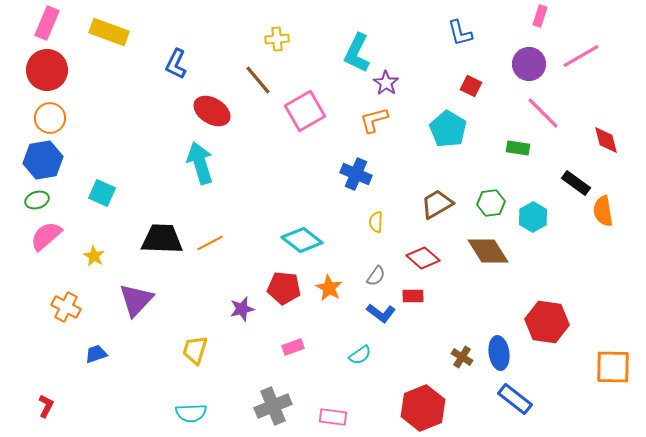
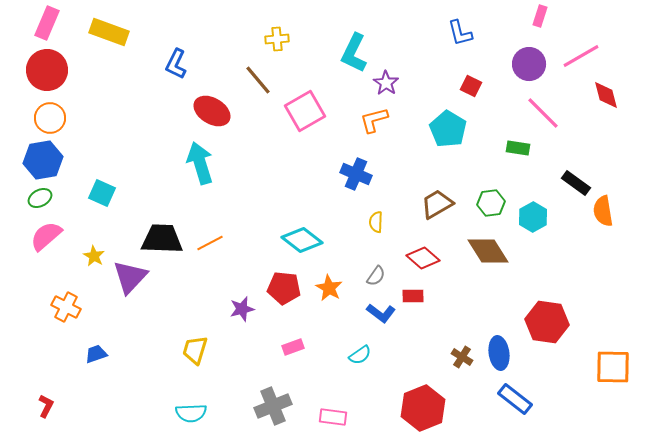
cyan L-shape at (357, 53): moved 3 px left
red diamond at (606, 140): moved 45 px up
green ellipse at (37, 200): moved 3 px right, 2 px up; rotated 10 degrees counterclockwise
purple triangle at (136, 300): moved 6 px left, 23 px up
